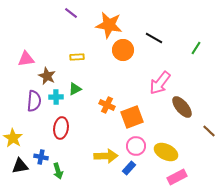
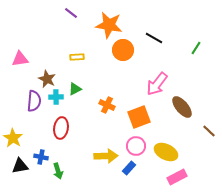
pink triangle: moved 6 px left
brown star: moved 3 px down
pink arrow: moved 3 px left, 1 px down
orange square: moved 7 px right
